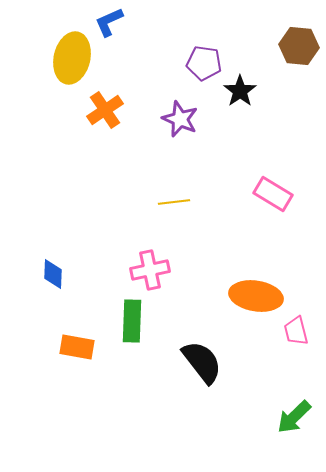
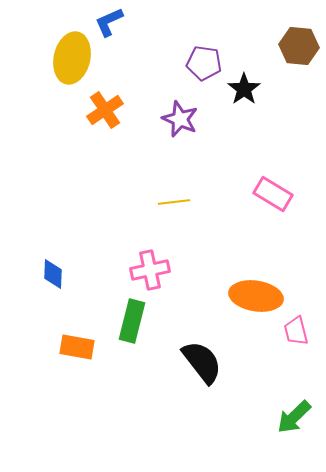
black star: moved 4 px right, 2 px up
green rectangle: rotated 12 degrees clockwise
